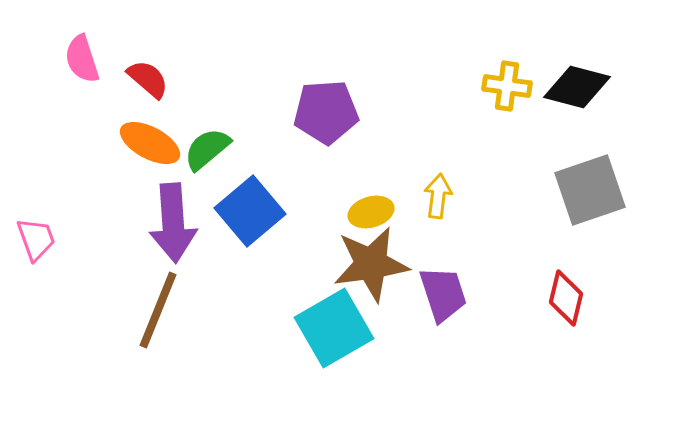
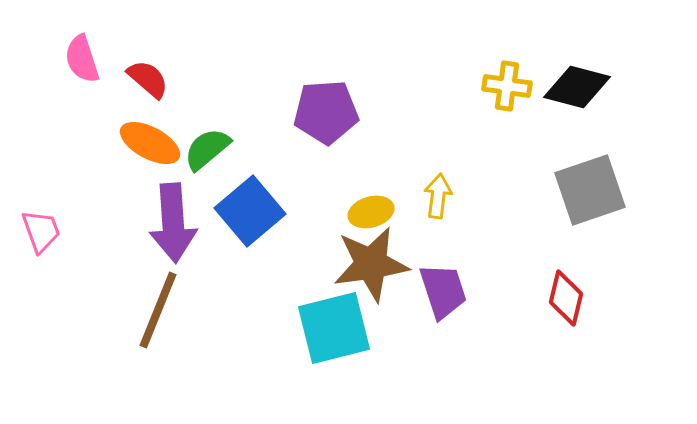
pink trapezoid: moved 5 px right, 8 px up
purple trapezoid: moved 3 px up
cyan square: rotated 16 degrees clockwise
